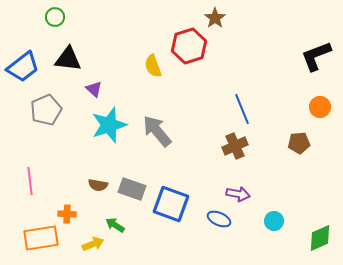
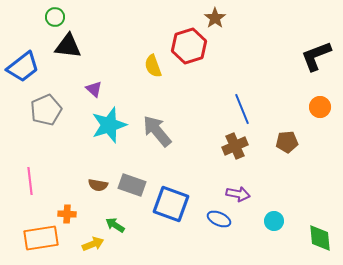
black triangle: moved 13 px up
brown pentagon: moved 12 px left, 1 px up
gray rectangle: moved 4 px up
green diamond: rotated 72 degrees counterclockwise
